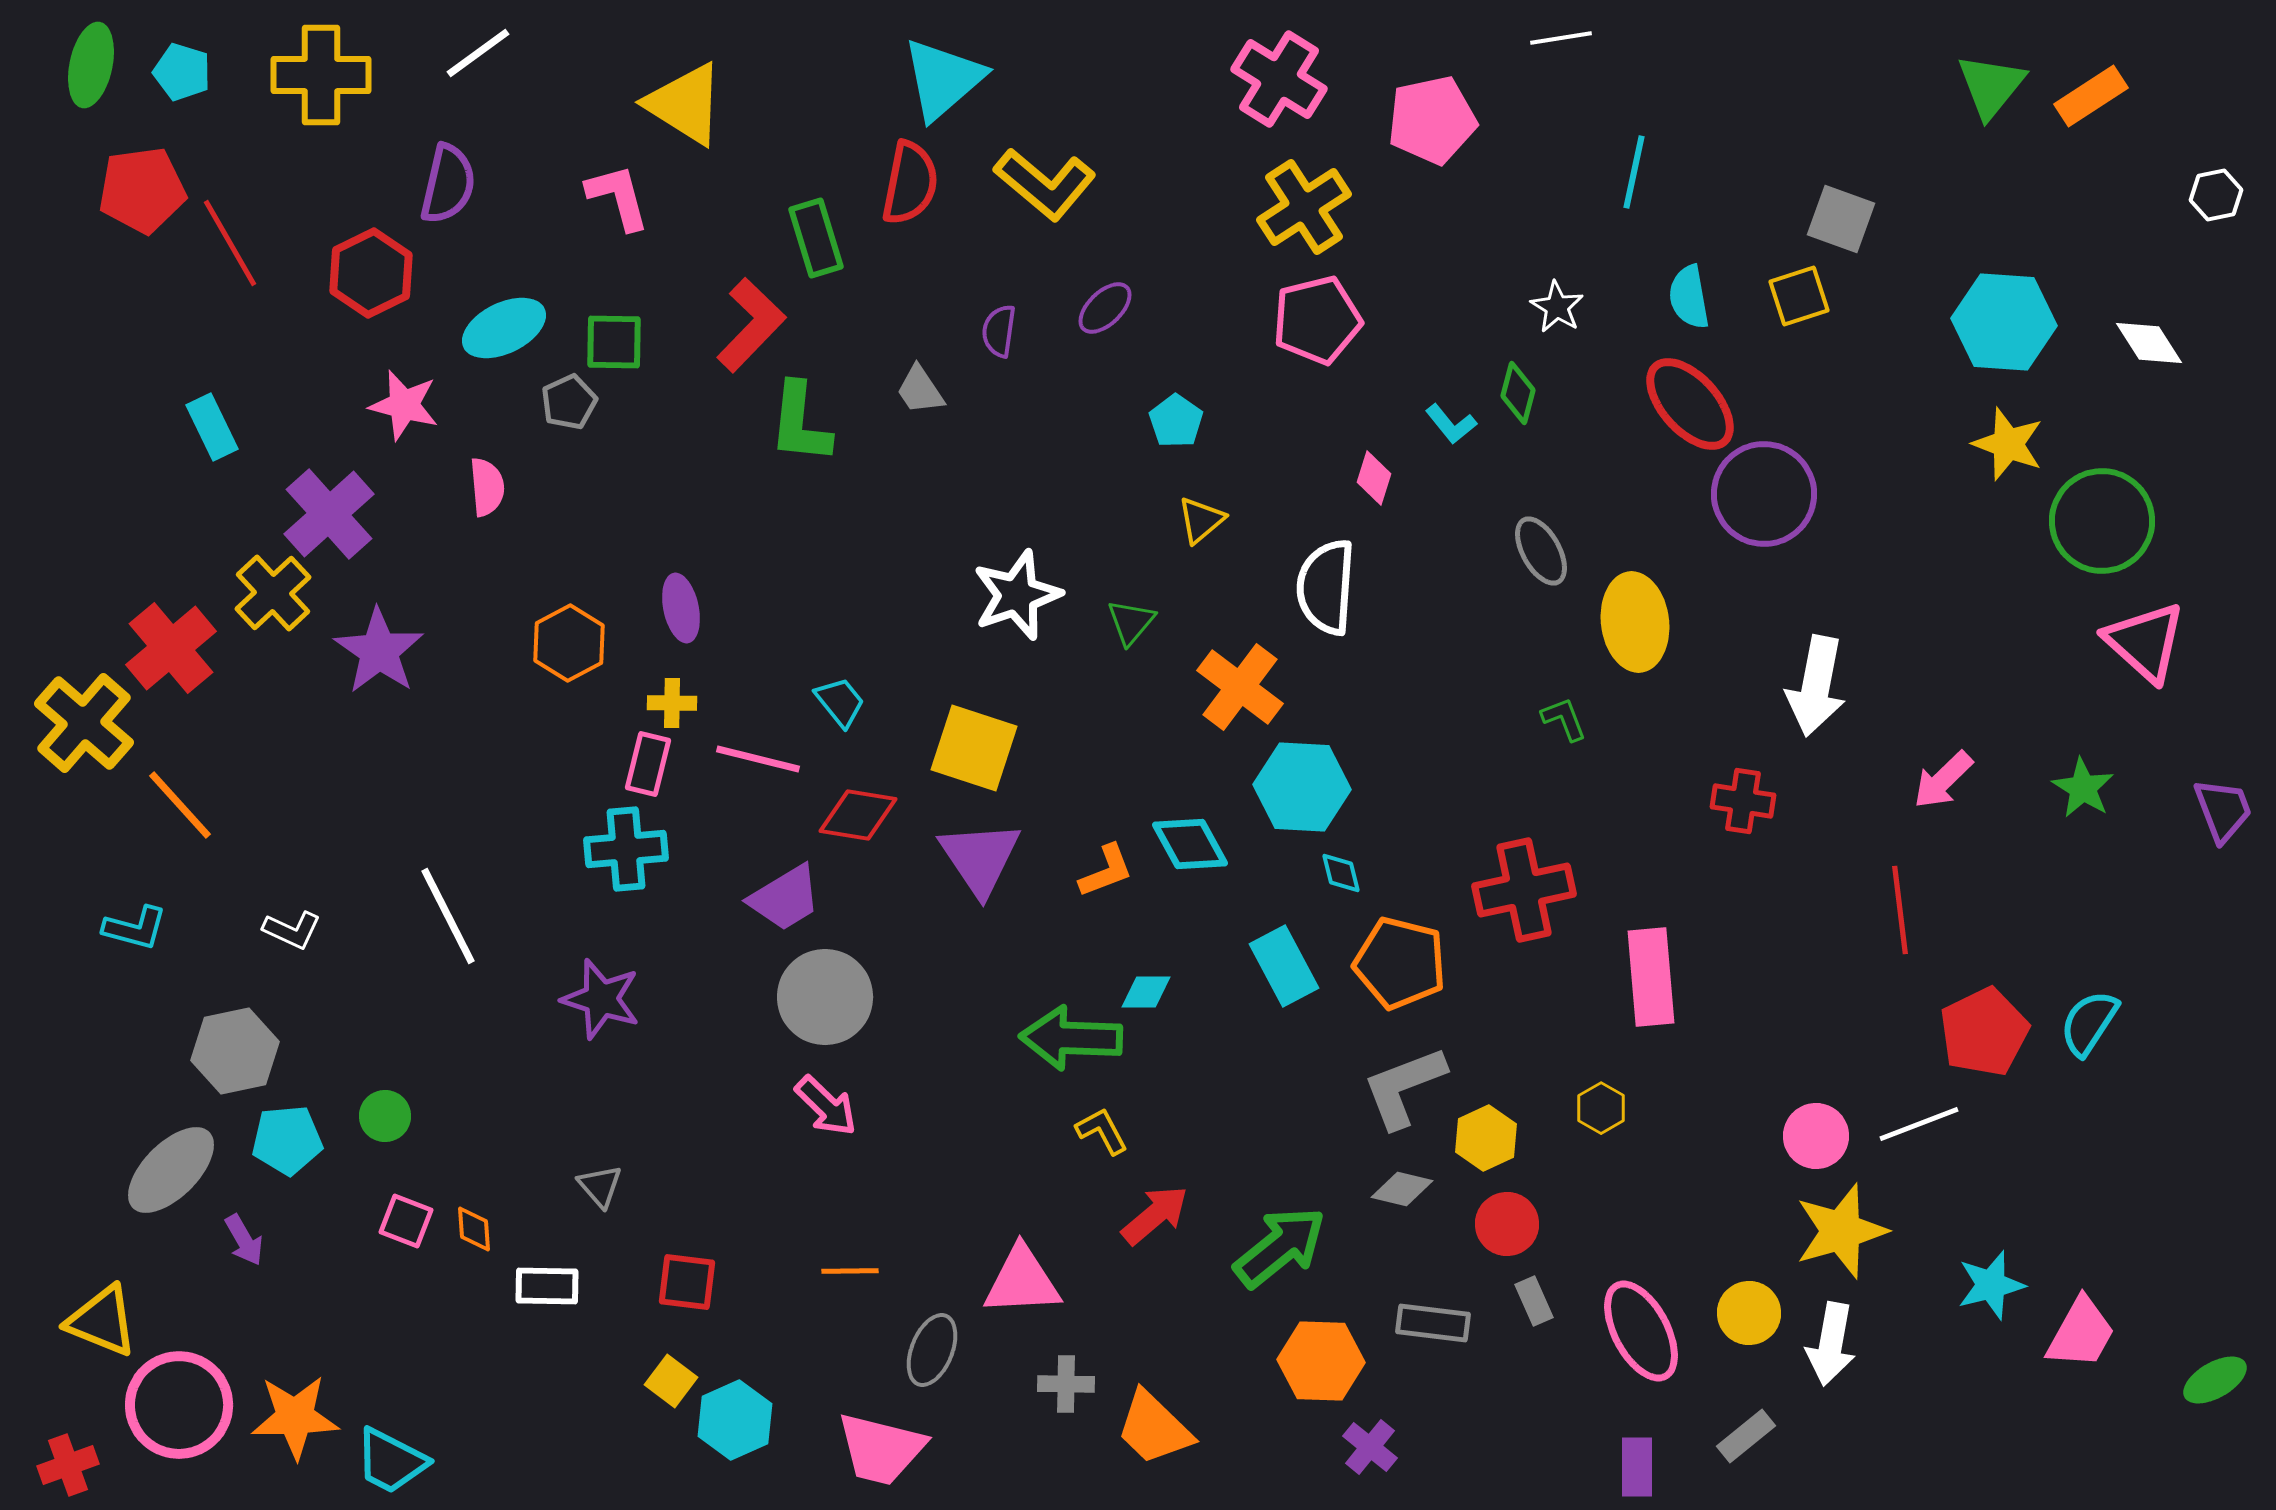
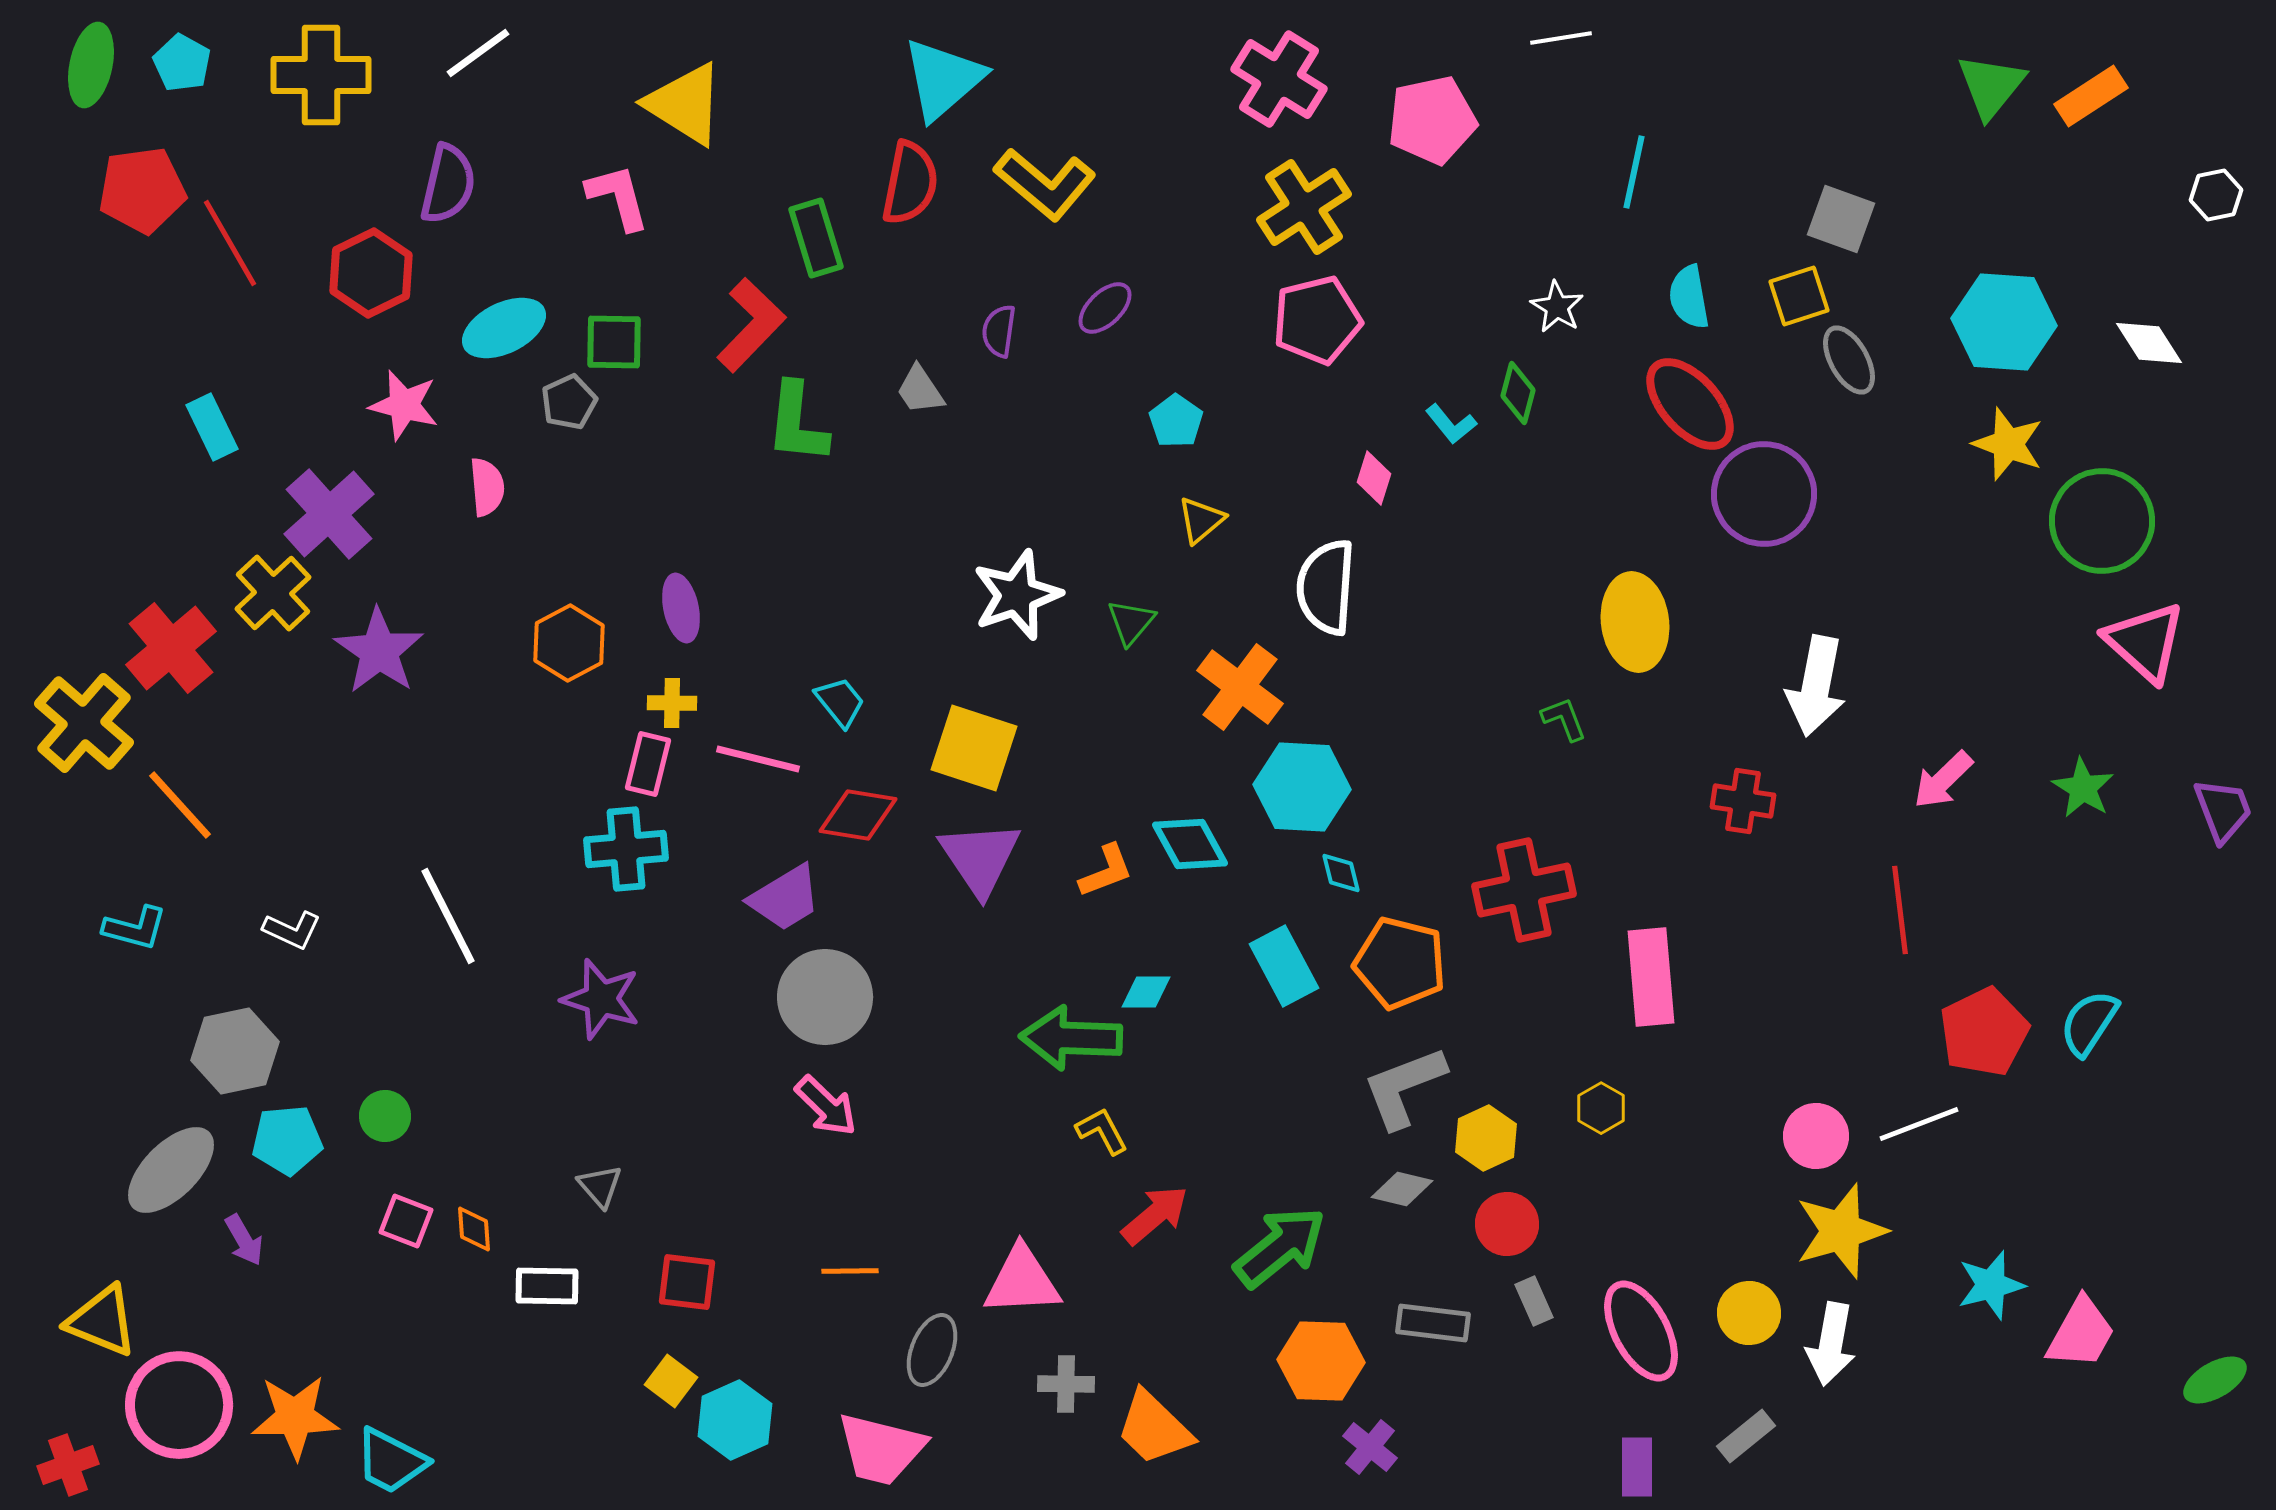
cyan pentagon at (182, 72): moved 9 px up; rotated 12 degrees clockwise
green L-shape at (800, 423): moved 3 px left
gray ellipse at (1541, 551): moved 308 px right, 191 px up
